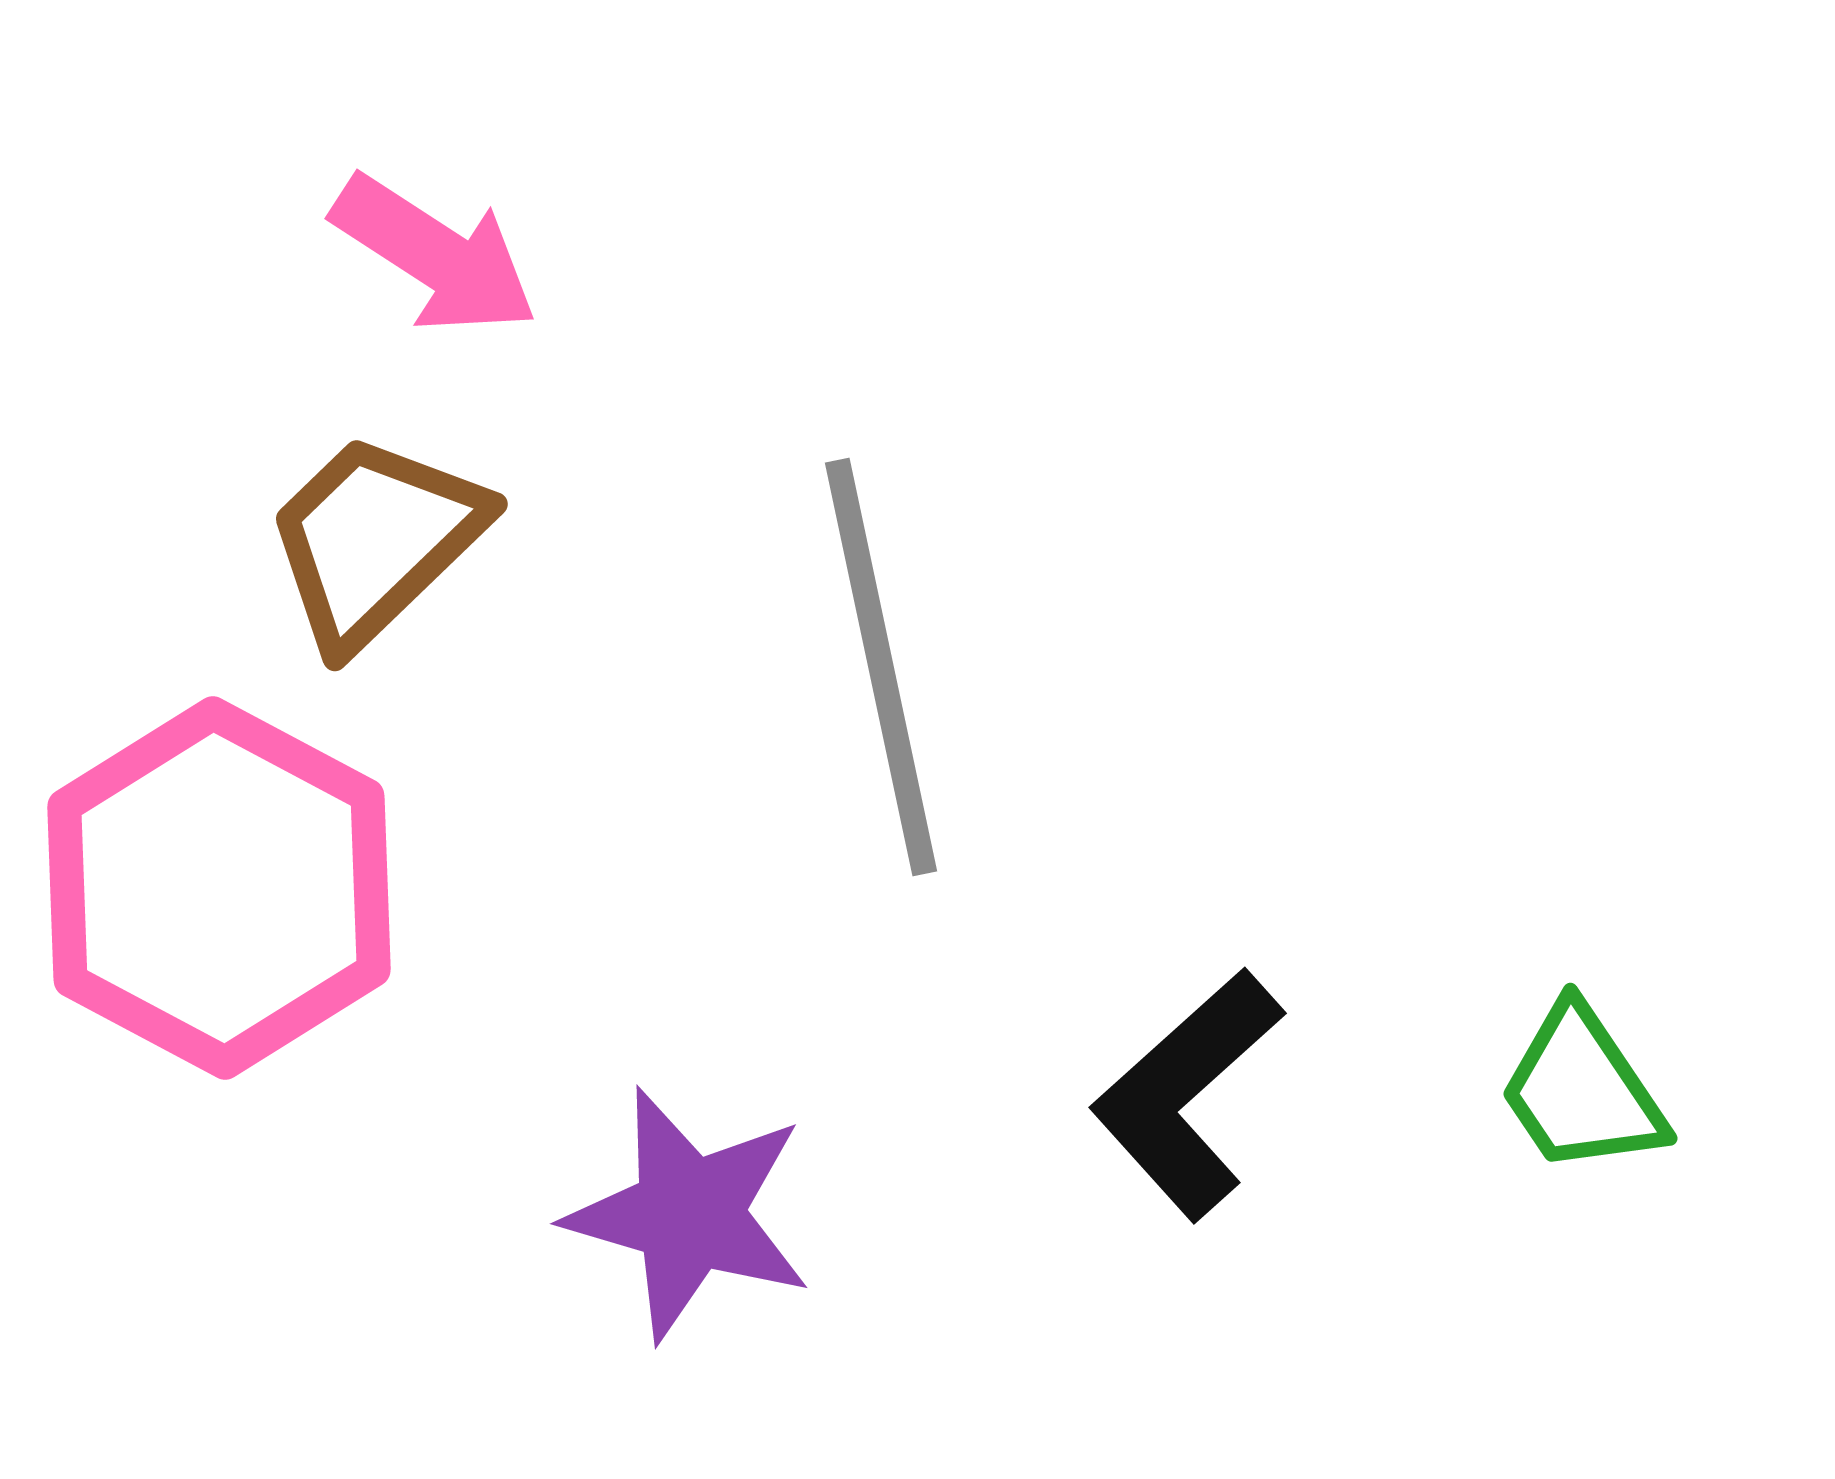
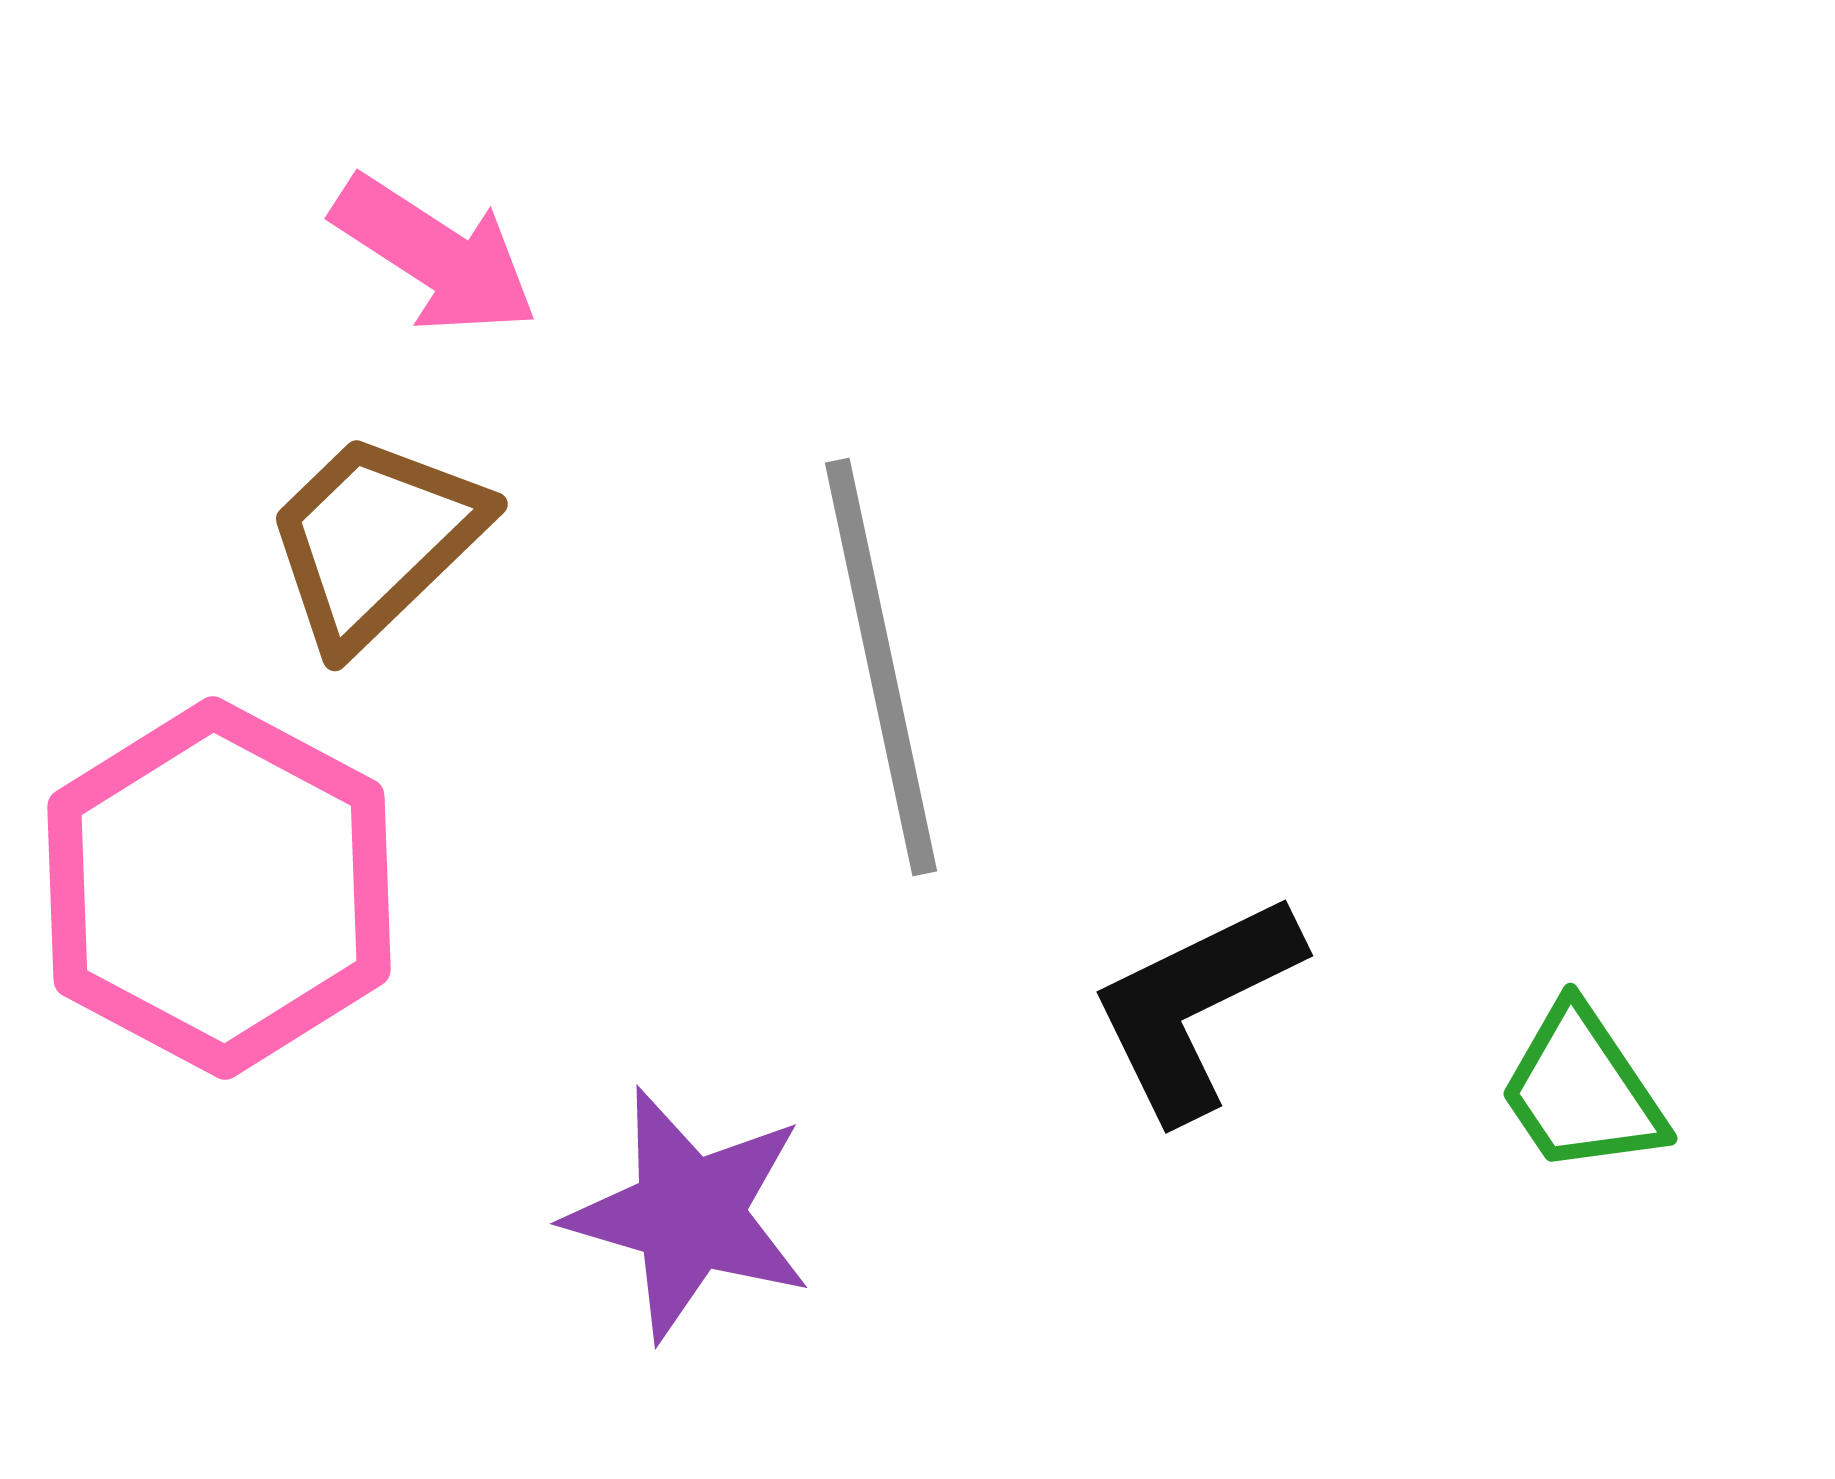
black L-shape: moved 8 px right, 88 px up; rotated 16 degrees clockwise
